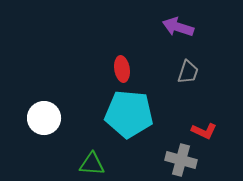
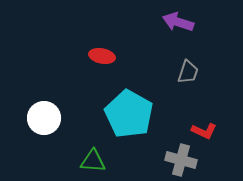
purple arrow: moved 5 px up
red ellipse: moved 20 px left, 13 px up; rotated 70 degrees counterclockwise
cyan pentagon: rotated 24 degrees clockwise
green triangle: moved 1 px right, 3 px up
